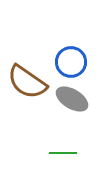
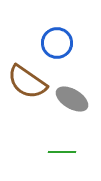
blue circle: moved 14 px left, 19 px up
green line: moved 1 px left, 1 px up
